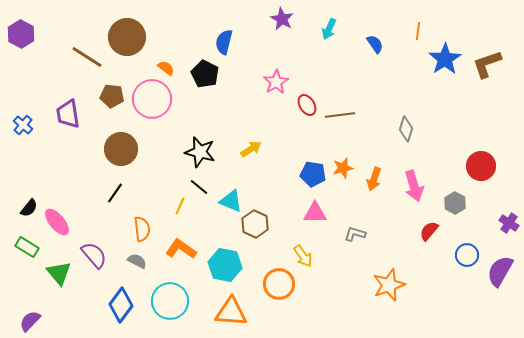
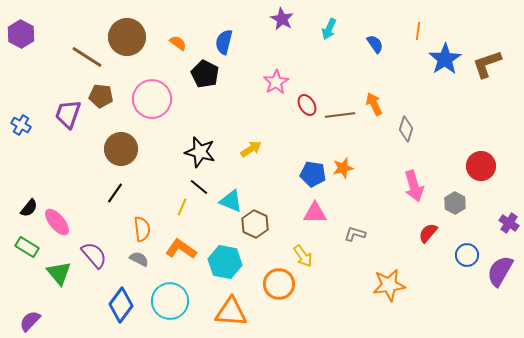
orange semicircle at (166, 68): moved 12 px right, 25 px up
brown pentagon at (112, 96): moved 11 px left
purple trapezoid at (68, 114): rotated 28 degrees clockwise
blue cross at (23, 125): moved 2 px left; rotated 12 degrees counterclockwise
orange arrow at (374, 179): moved 75 px up; rotated 135 degrees clockwise
yellow line at (180, 206): moved 2 px right, 1 px down
red semicircle at (429, 231): moved 1 px left, 2 px down
gray semicircle at (137, 261): moved 2 px right, 2 px up
cyan hexagon at (225, 265): moved 3 px up
orange star at (389, 285): rotated 12 degrees clockwise
